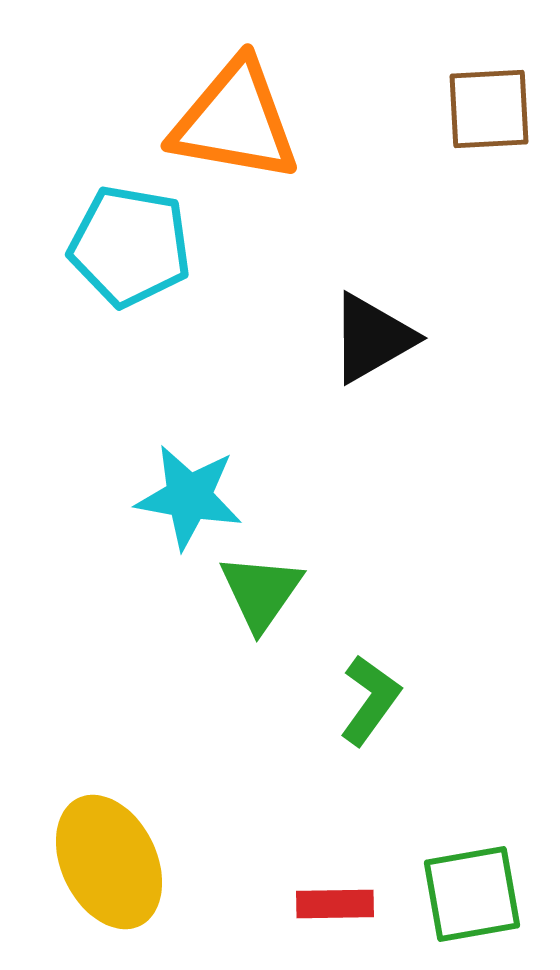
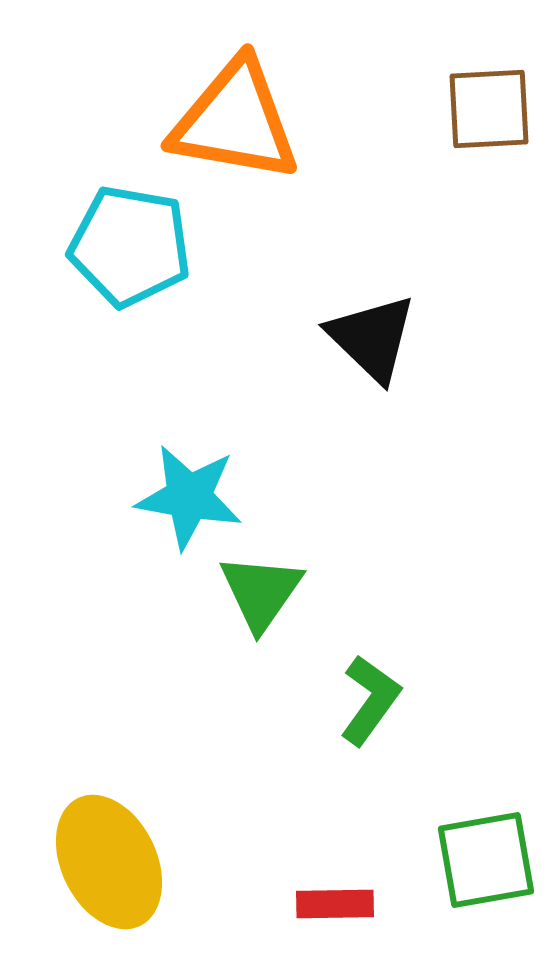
black triangle: rotated 46 degrees counterclockwise
green square: moved 14 px right, 34 px up
